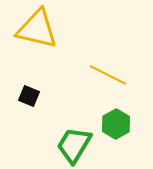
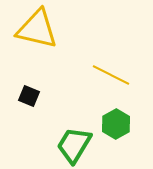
yellow line: moved 3 px right
